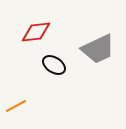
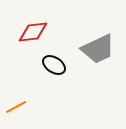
red diamond: moved 3 px left
orange line: moved 1 px down
